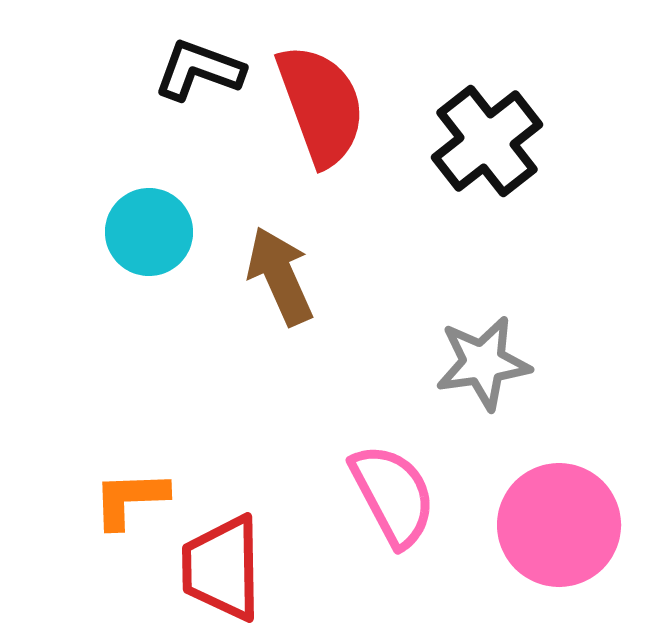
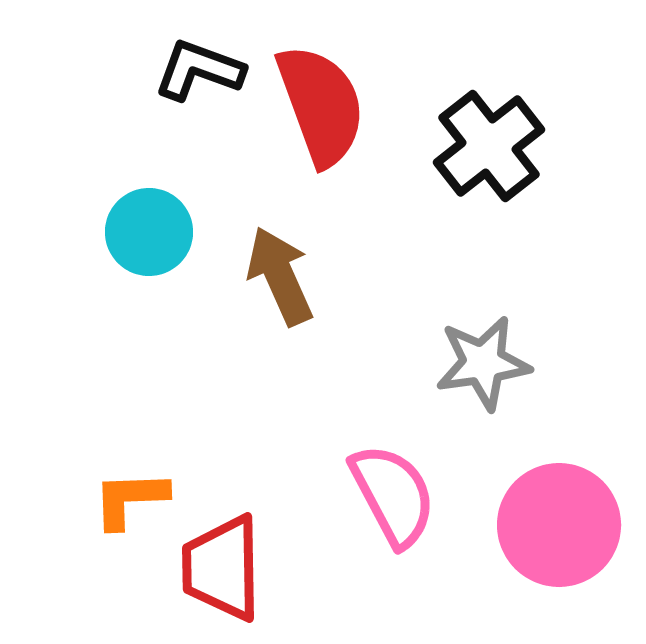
black cross: moved 2 px right, 5 px down
